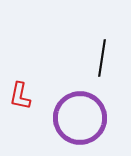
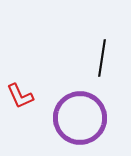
red L-shape: rotated 36 degrees counterclockwise
